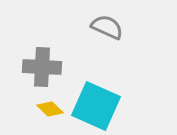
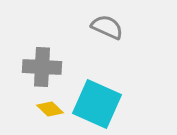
cyan square: moved 1 px right, 2 px up
